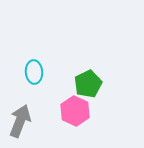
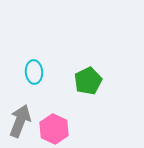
green pentagon: moved 3 px up
pink hexagon: moved 21 px left, 18 px down
